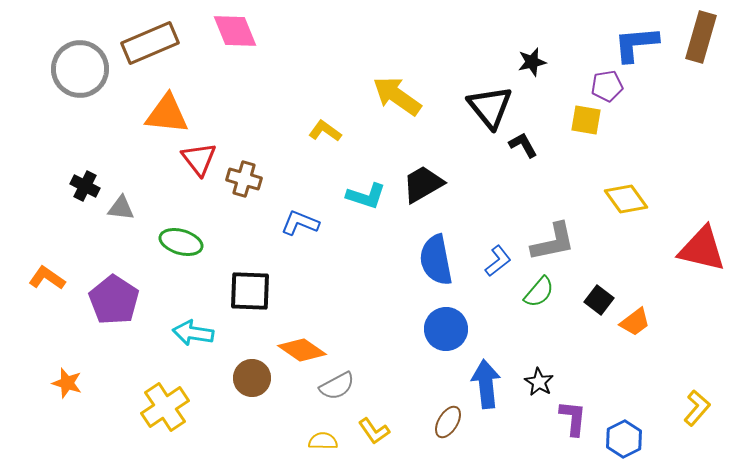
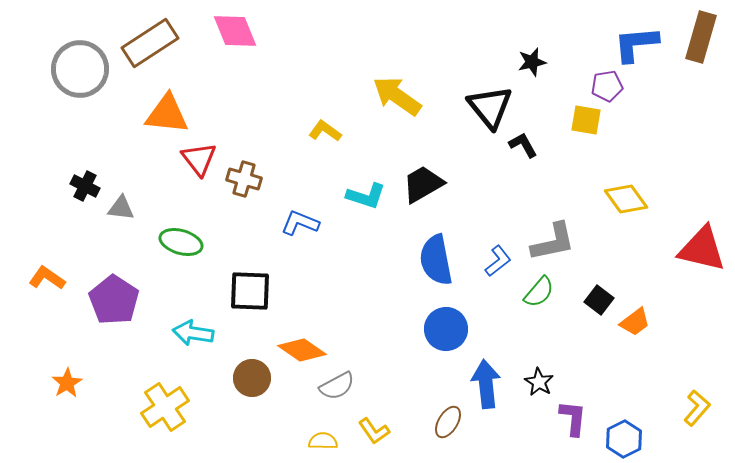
brown rectangle at (150, 43): rotated 10 degrees counterclockwise
orange star at (67, 383): rotated 24 degrees clockwise
